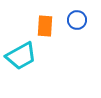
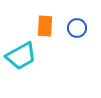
blue circle: moved 8 px down
